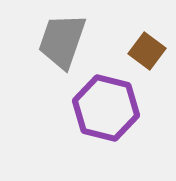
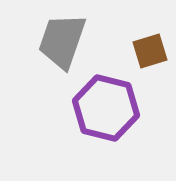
brown square: moved 3 px right; rotated 36 degrees clockwise
